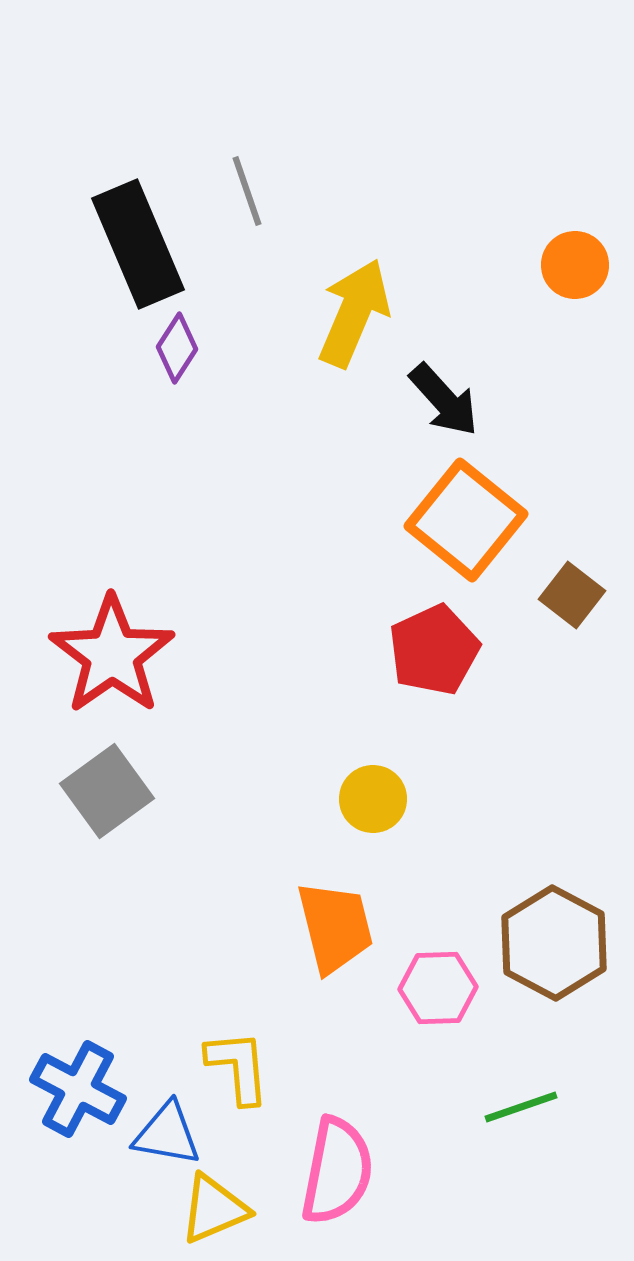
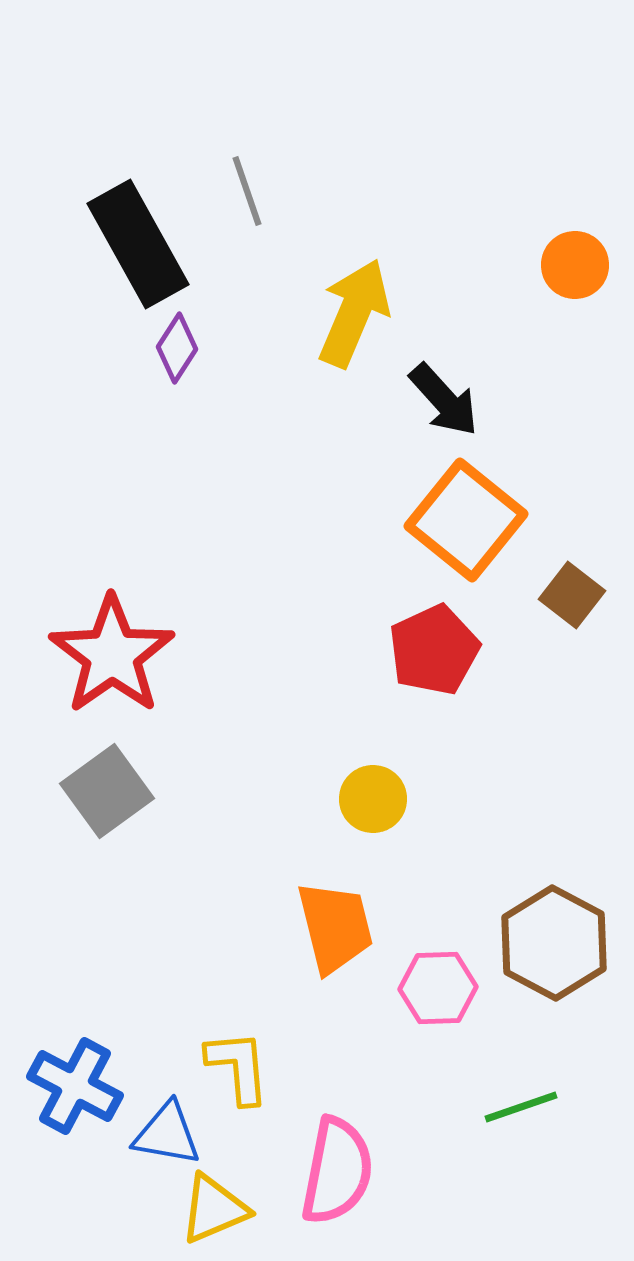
black rectangle: rotated 6 degrees counterclockwise
blue cross: moved 3 px left, 3 px up
